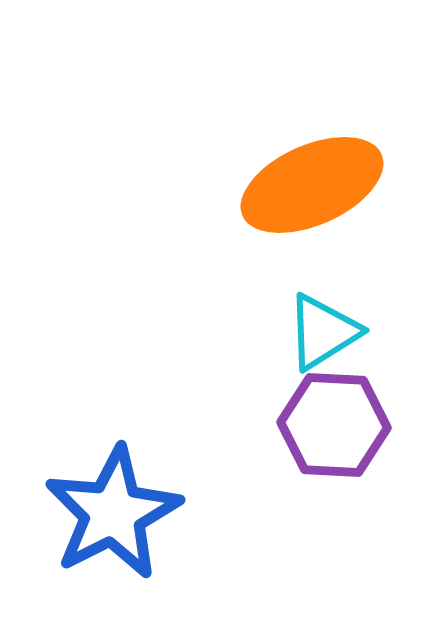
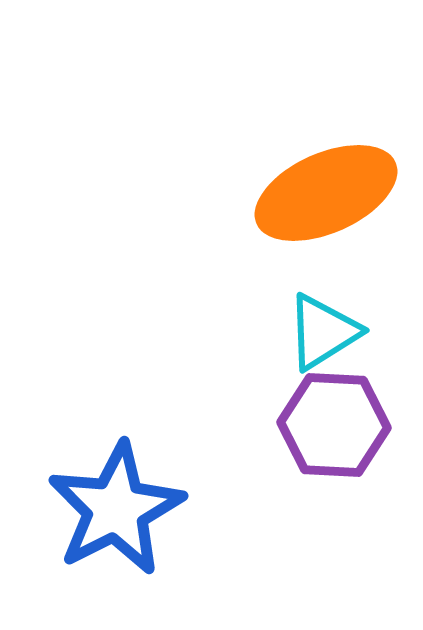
orange ellipse: moved 14 px right, 8 px down
blue star: moved 3 px right, 4 px up
